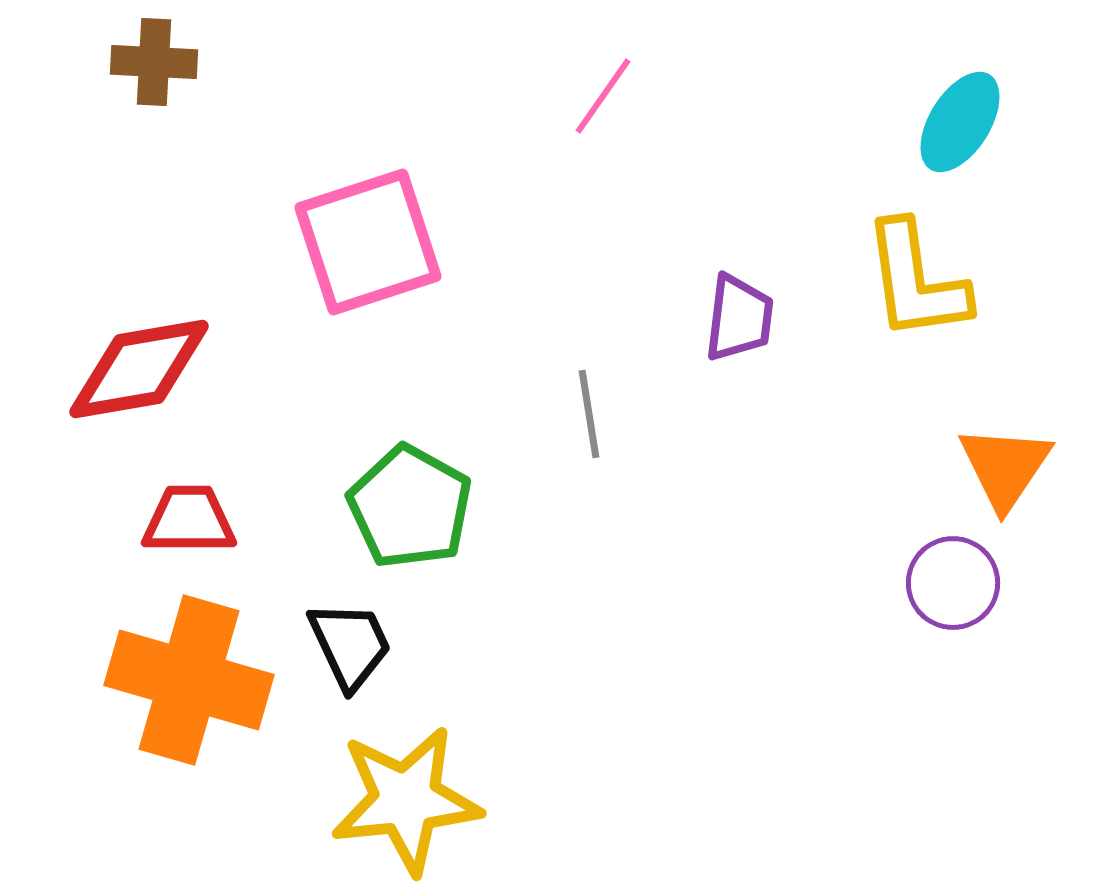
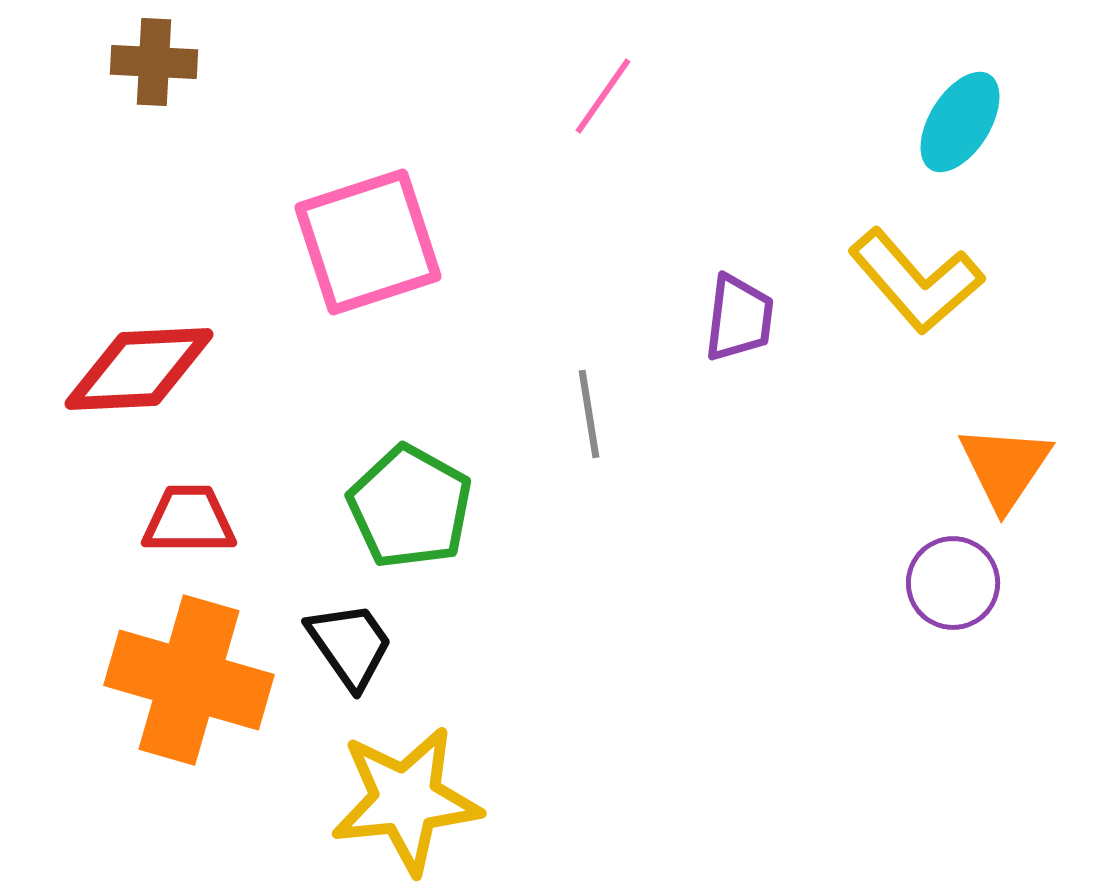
yellow L-shape: rotated 33 degrees counterclockwise
red diamond: rotated 7 degrees clockwise
black trapezoid: rotated 10 degrees counterclockwise
